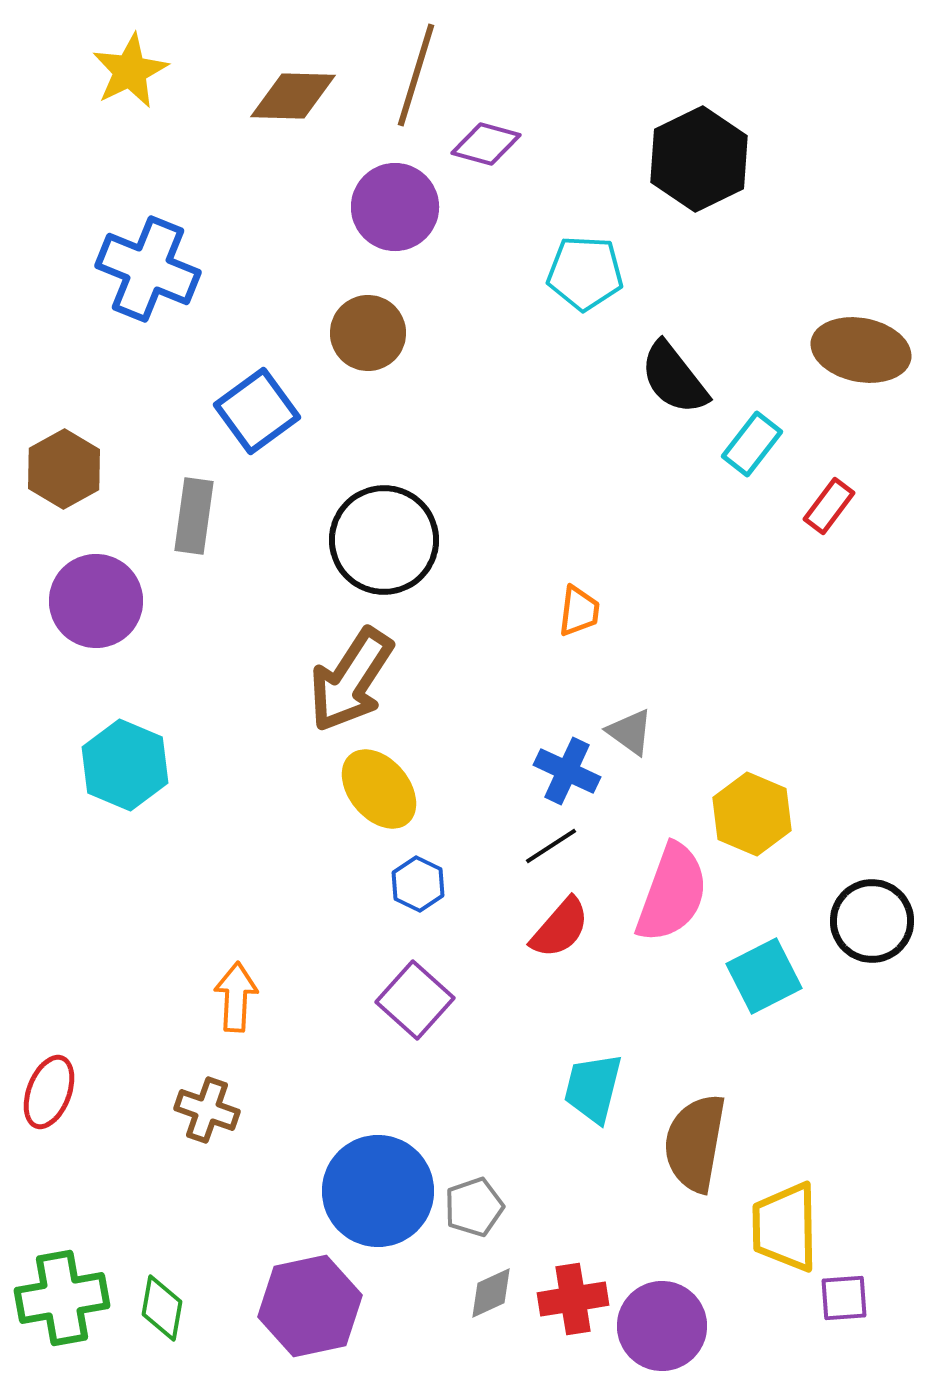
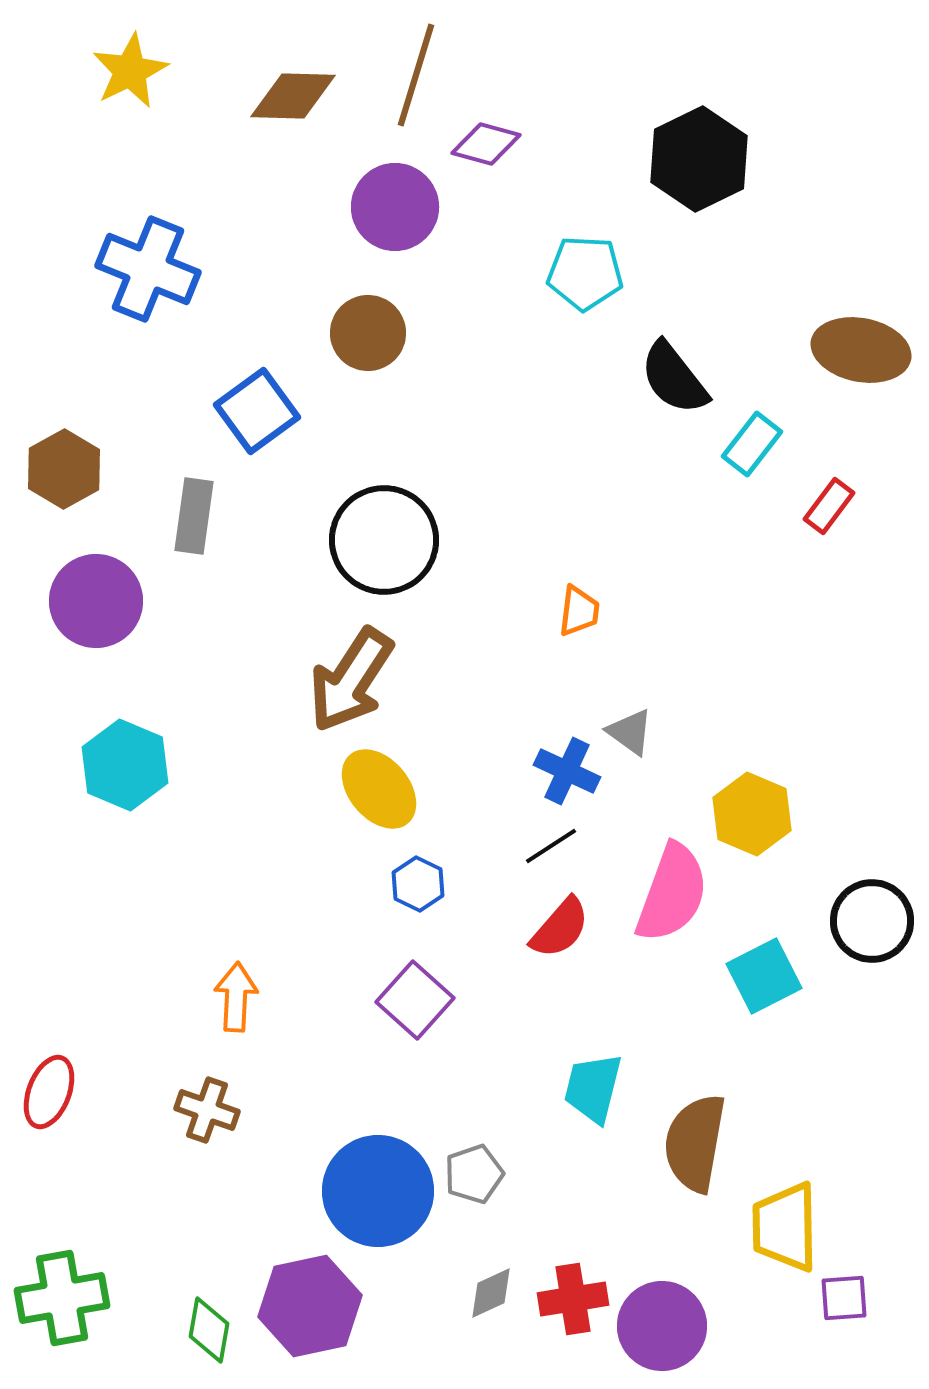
gray pentagon at (474, 1207): moved 33 px up
green diamond at (162, 1308): moved 47 px right, 22 px down
